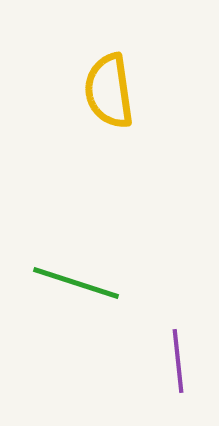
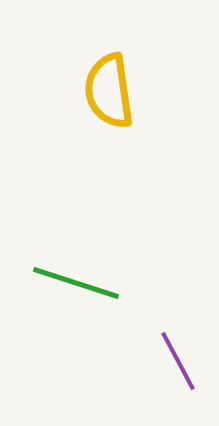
purple line: rotated 22 degrees counterclockwise
